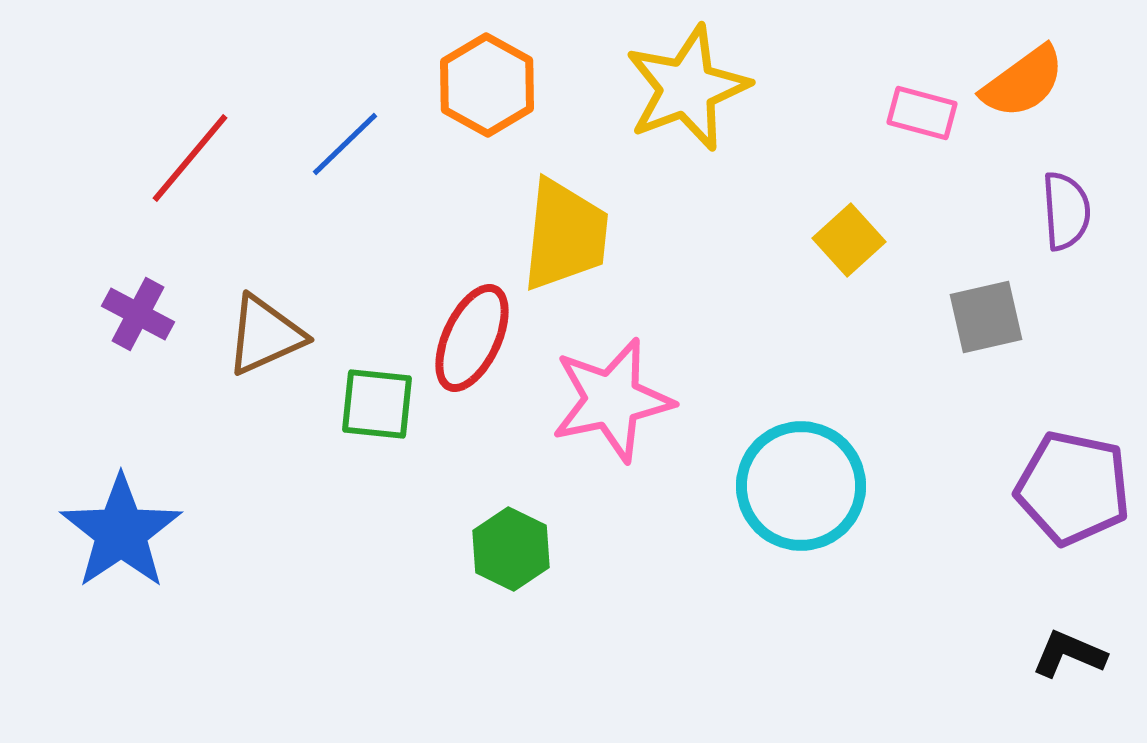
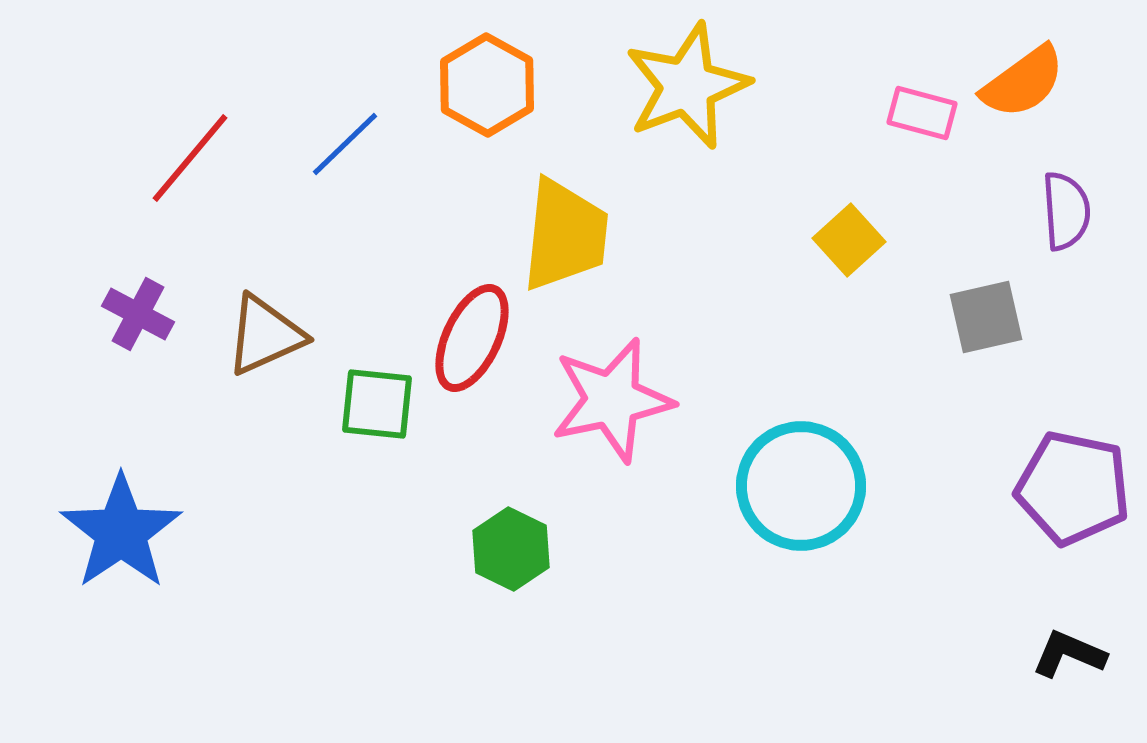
yellow star: moved 2 px up
